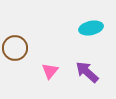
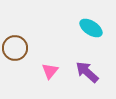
cyan ellipse: rotated 45 degrees clockwise
